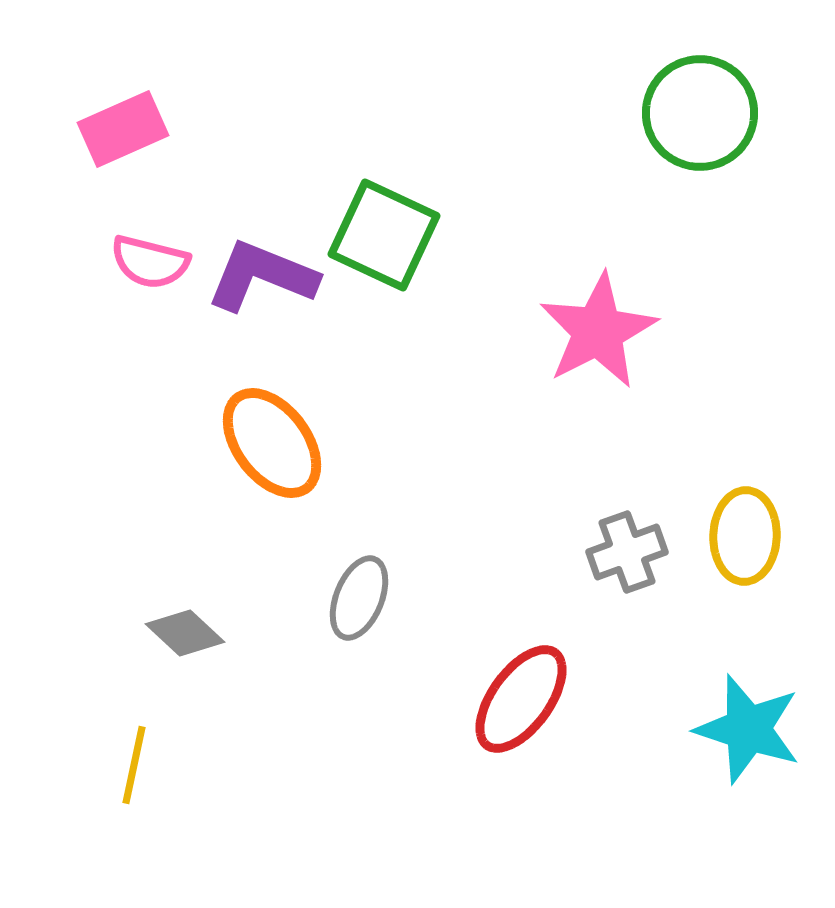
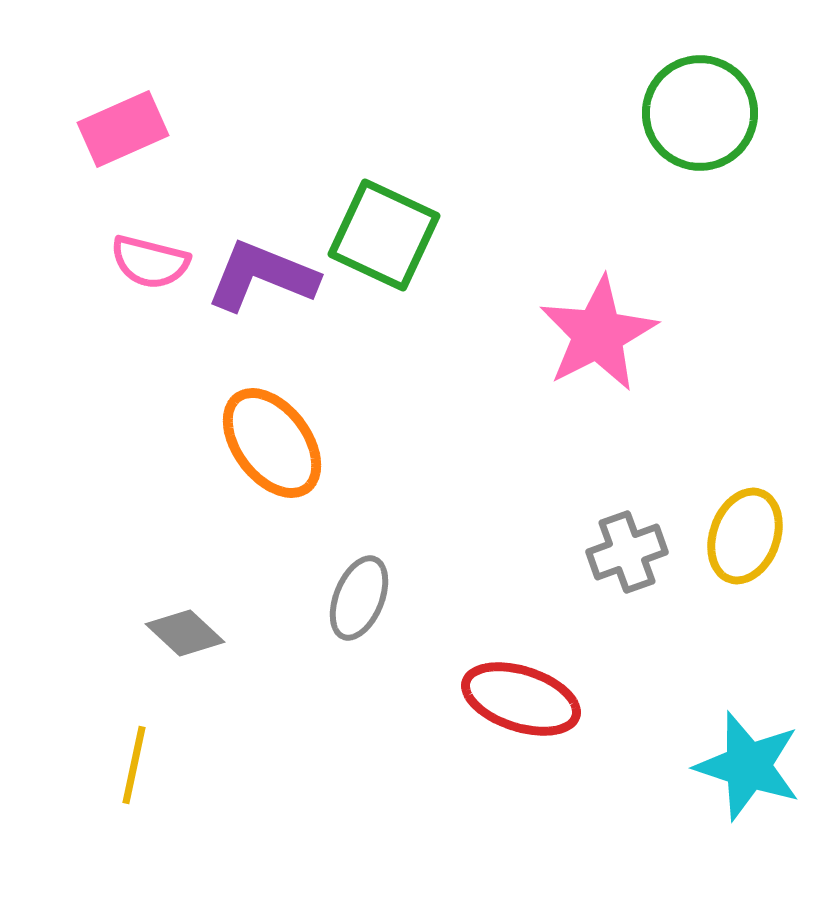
pink star: moved 3 px down
yellow ellipse: rotated 18 degrees clockwise
red ellipse: rotated 72 degrees clockwise
cyan star: moved 37 px down
